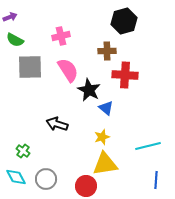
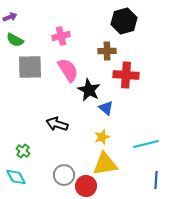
red cross: moved 1 px right
cyan line: moved 2 px left, 2 px up
gray circle: moved 18 px right, 4 px up
